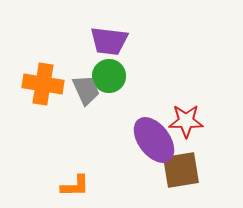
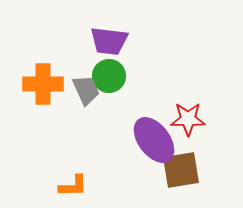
orange cross: rotated 9 degrees counterclockwise
red star: moved 2 px right, 2 px up
orange L-shape: moved 2 px left
